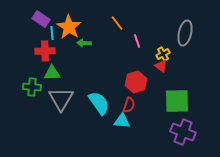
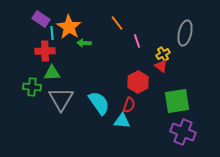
red hexagon: moved 2 px right; rotated 10 degrees counterclockwise
green square: rotated 8 degrees counterclockwise
